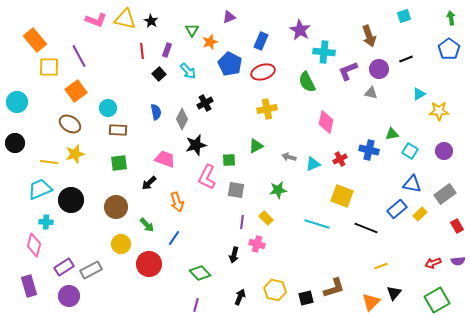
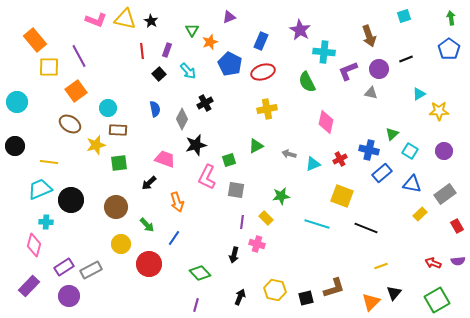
blue semicircle at (156, 112): moved 1 px left, 3 px up
green triangle at (392, 134): rotated 32 degrees counterclockwise
black circle at (15, 143): moved 3 px down
yellow star at (75, 154): moved 21 px right, 9 px up
gray arrow at (289, 157): moved 3 px up
green square at (229, 160): rotated 16 degrees counterclockwise
green star at (278, 190): moved 3 px right, 6 px down
blue rectangle at (397, 209): moved 15 px left, 36 px up
red arrow at (433, 263): rotated 42 degrees clockwise
purple rectangle at (29, 286): rotated 60 degrees clockwise
